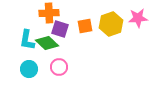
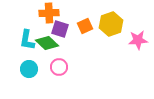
pink star: moved 22 px down
orange square: rotated 14 degrees counterclockwise
